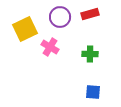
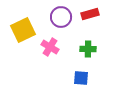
purple circle: moved 1 px right
yellow square: moved 2 px left, 1 px down
green cross: moved 2 px left, 5 px up
blue square: moved 12 px left, 14 px up
